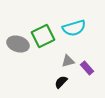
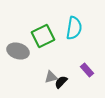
cyan semicircle: rotated 65 degrees counterclockwise
gray ellipse: moved 7 px down
gray triangle: moved 17 px left, 16 px down
purple rectangle: moved 2 px down
